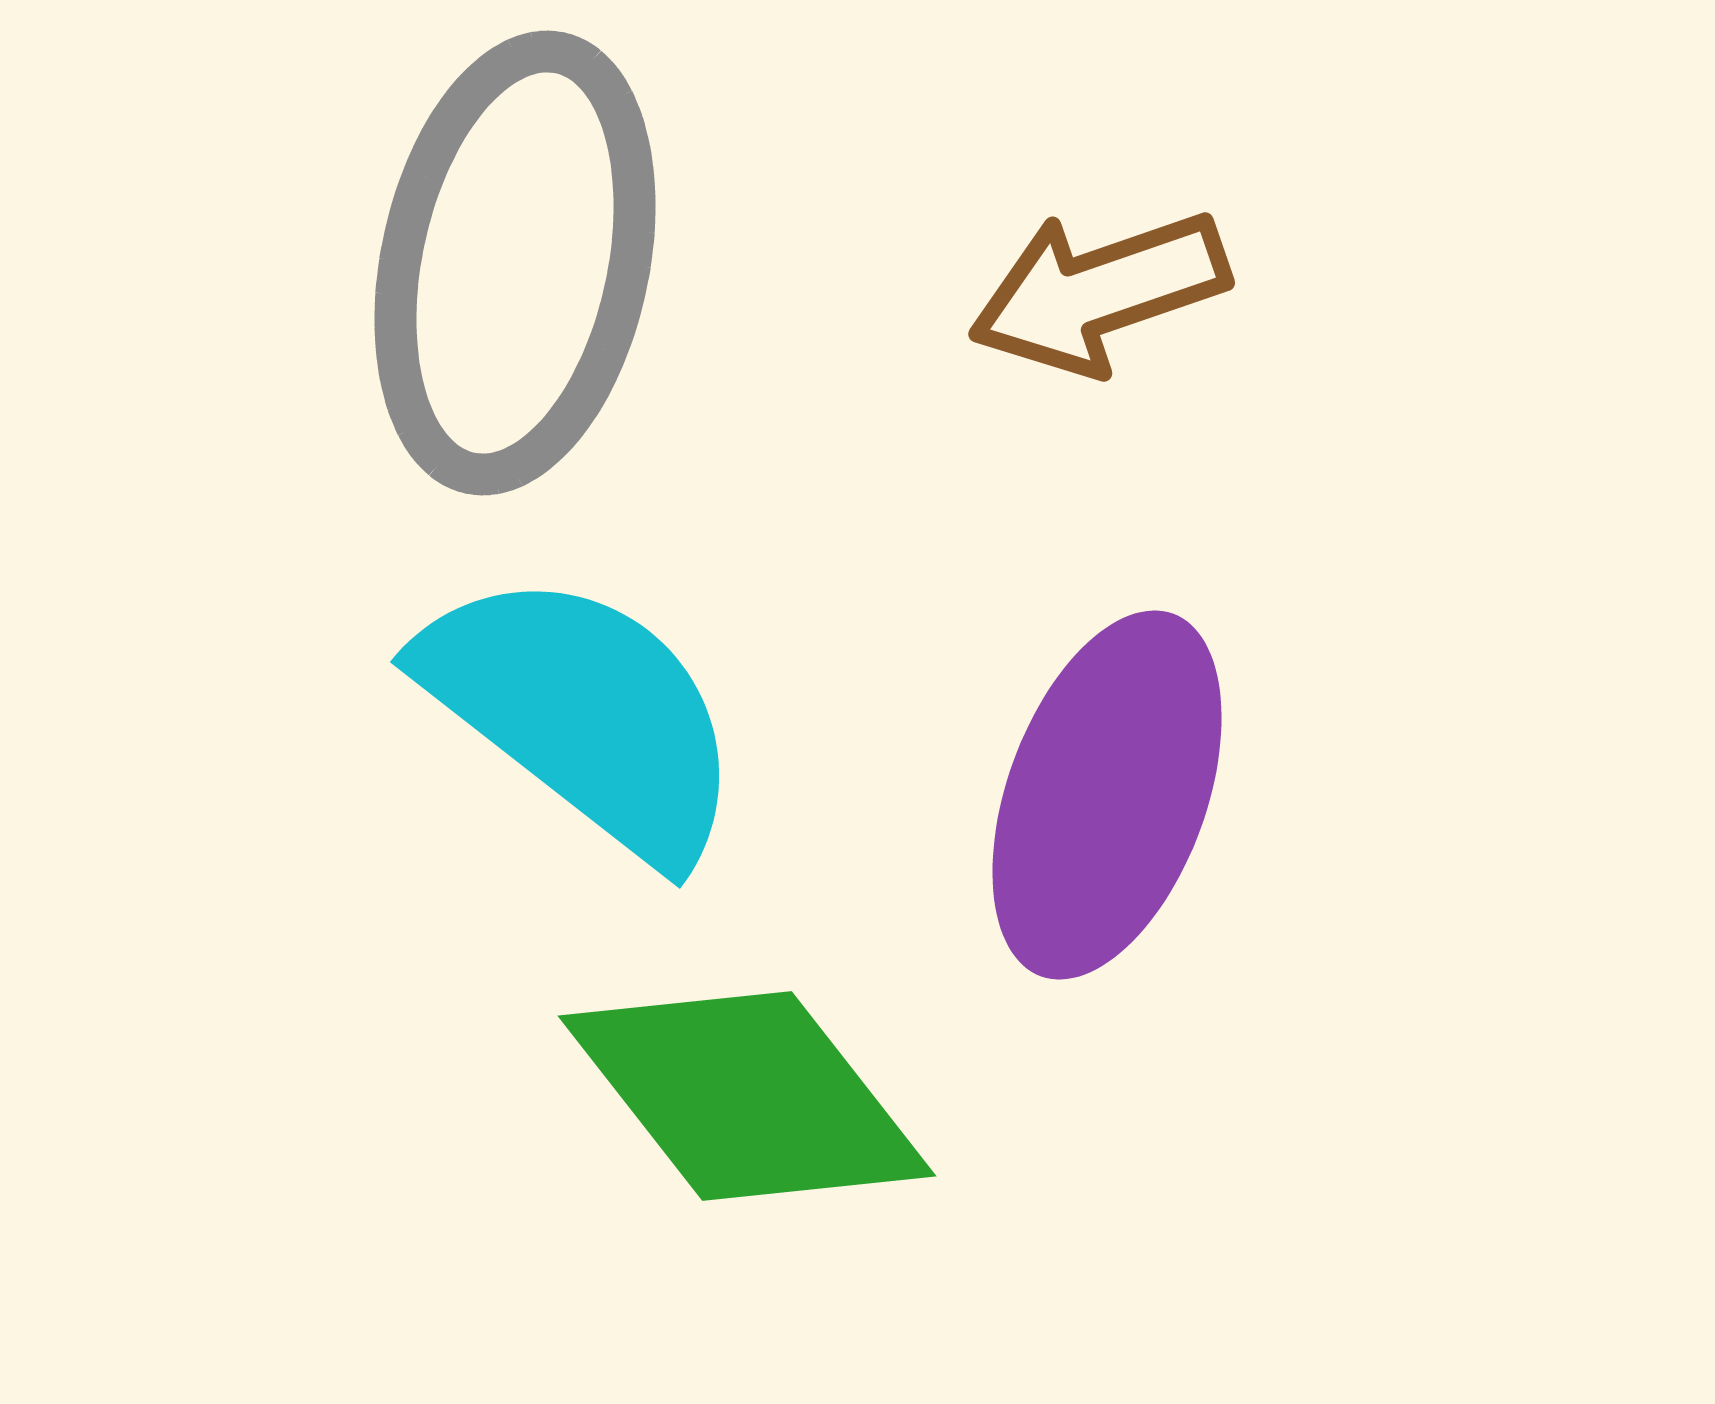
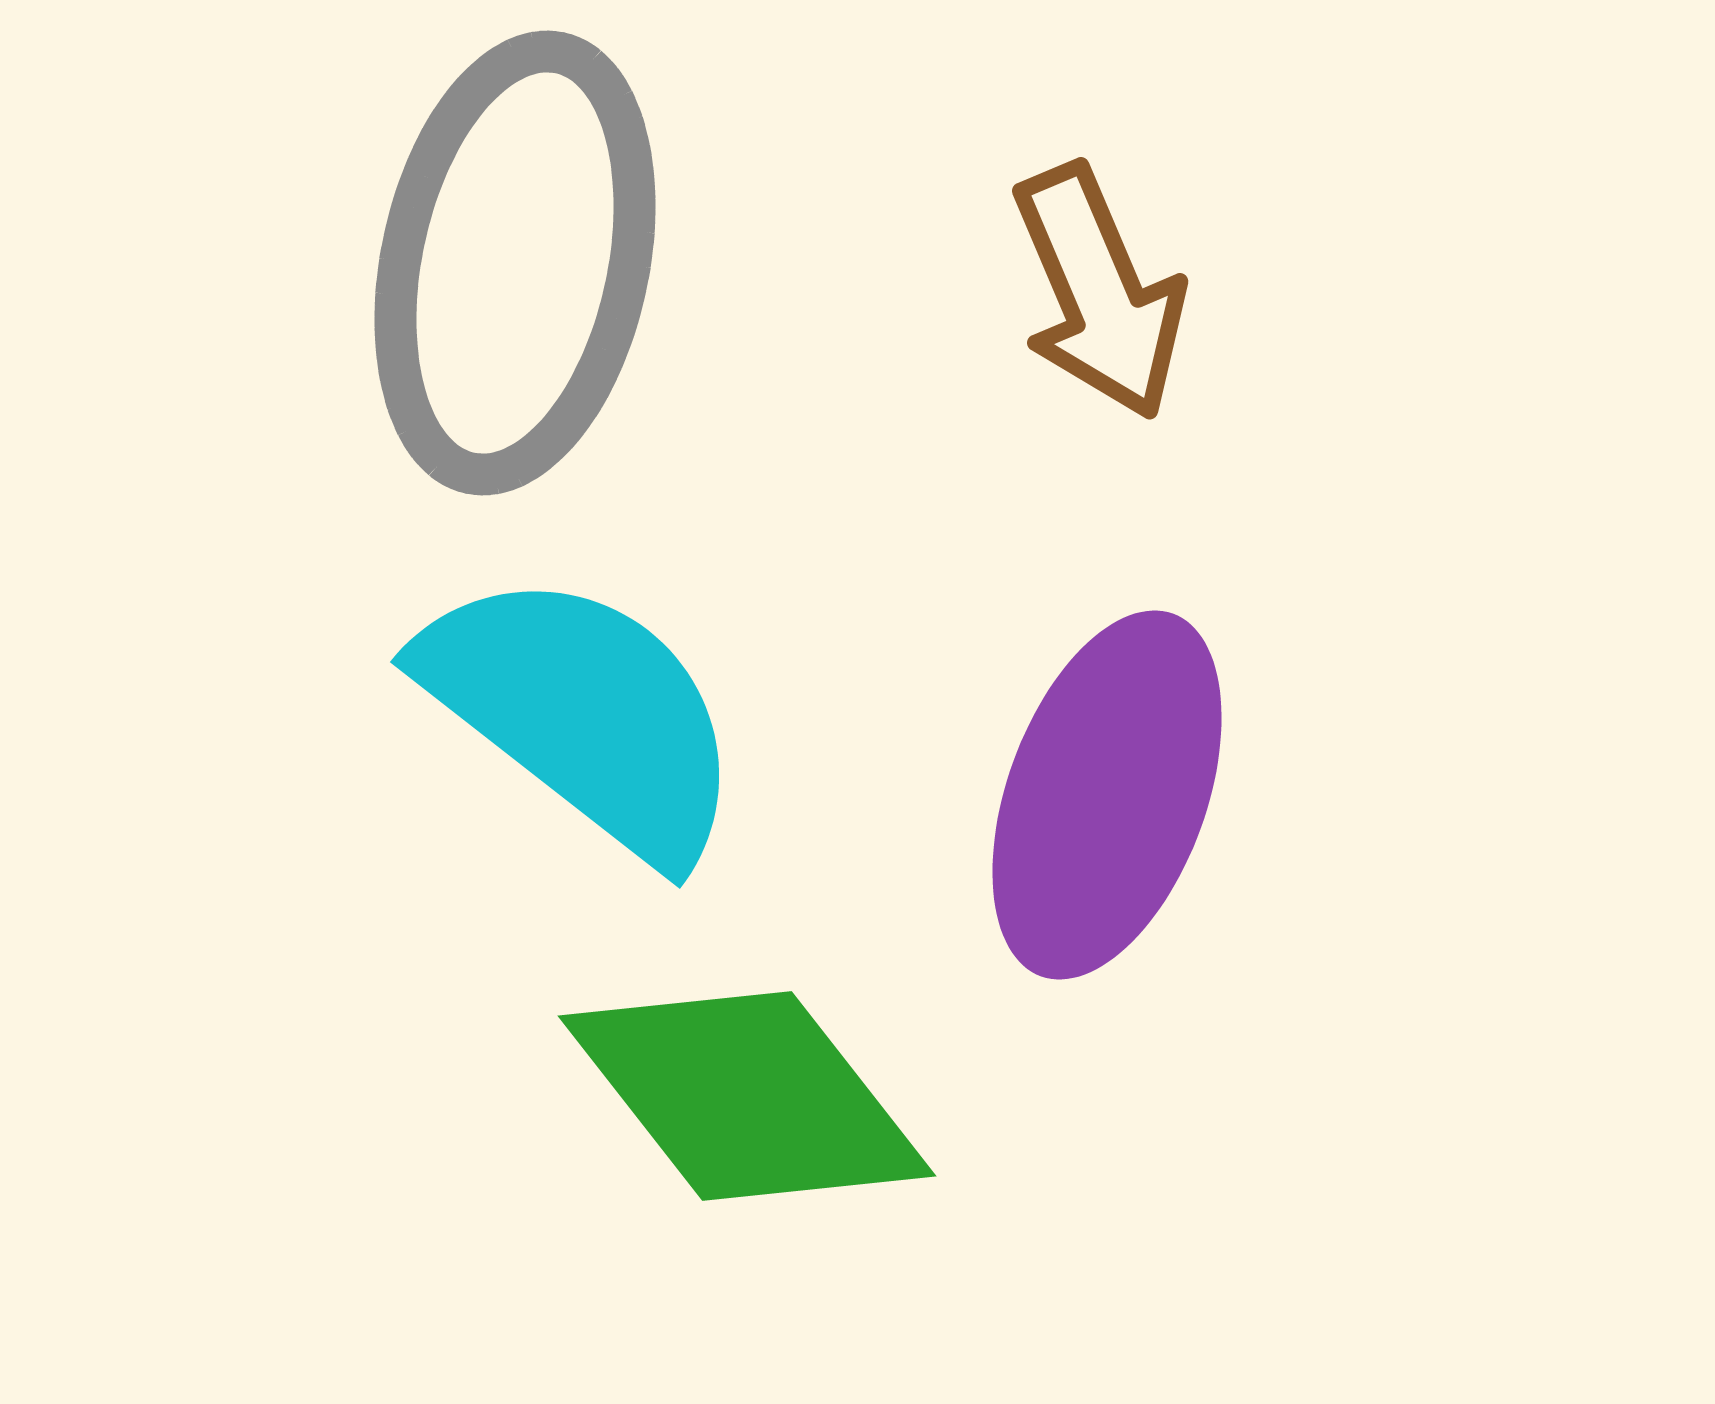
brown arrow: rotated 94 degrees counterclockwise
